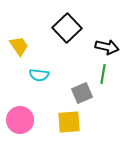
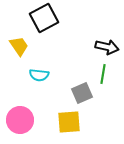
black square: moved 23 px left, 10 px up; rotated 16 degrees clockwise
